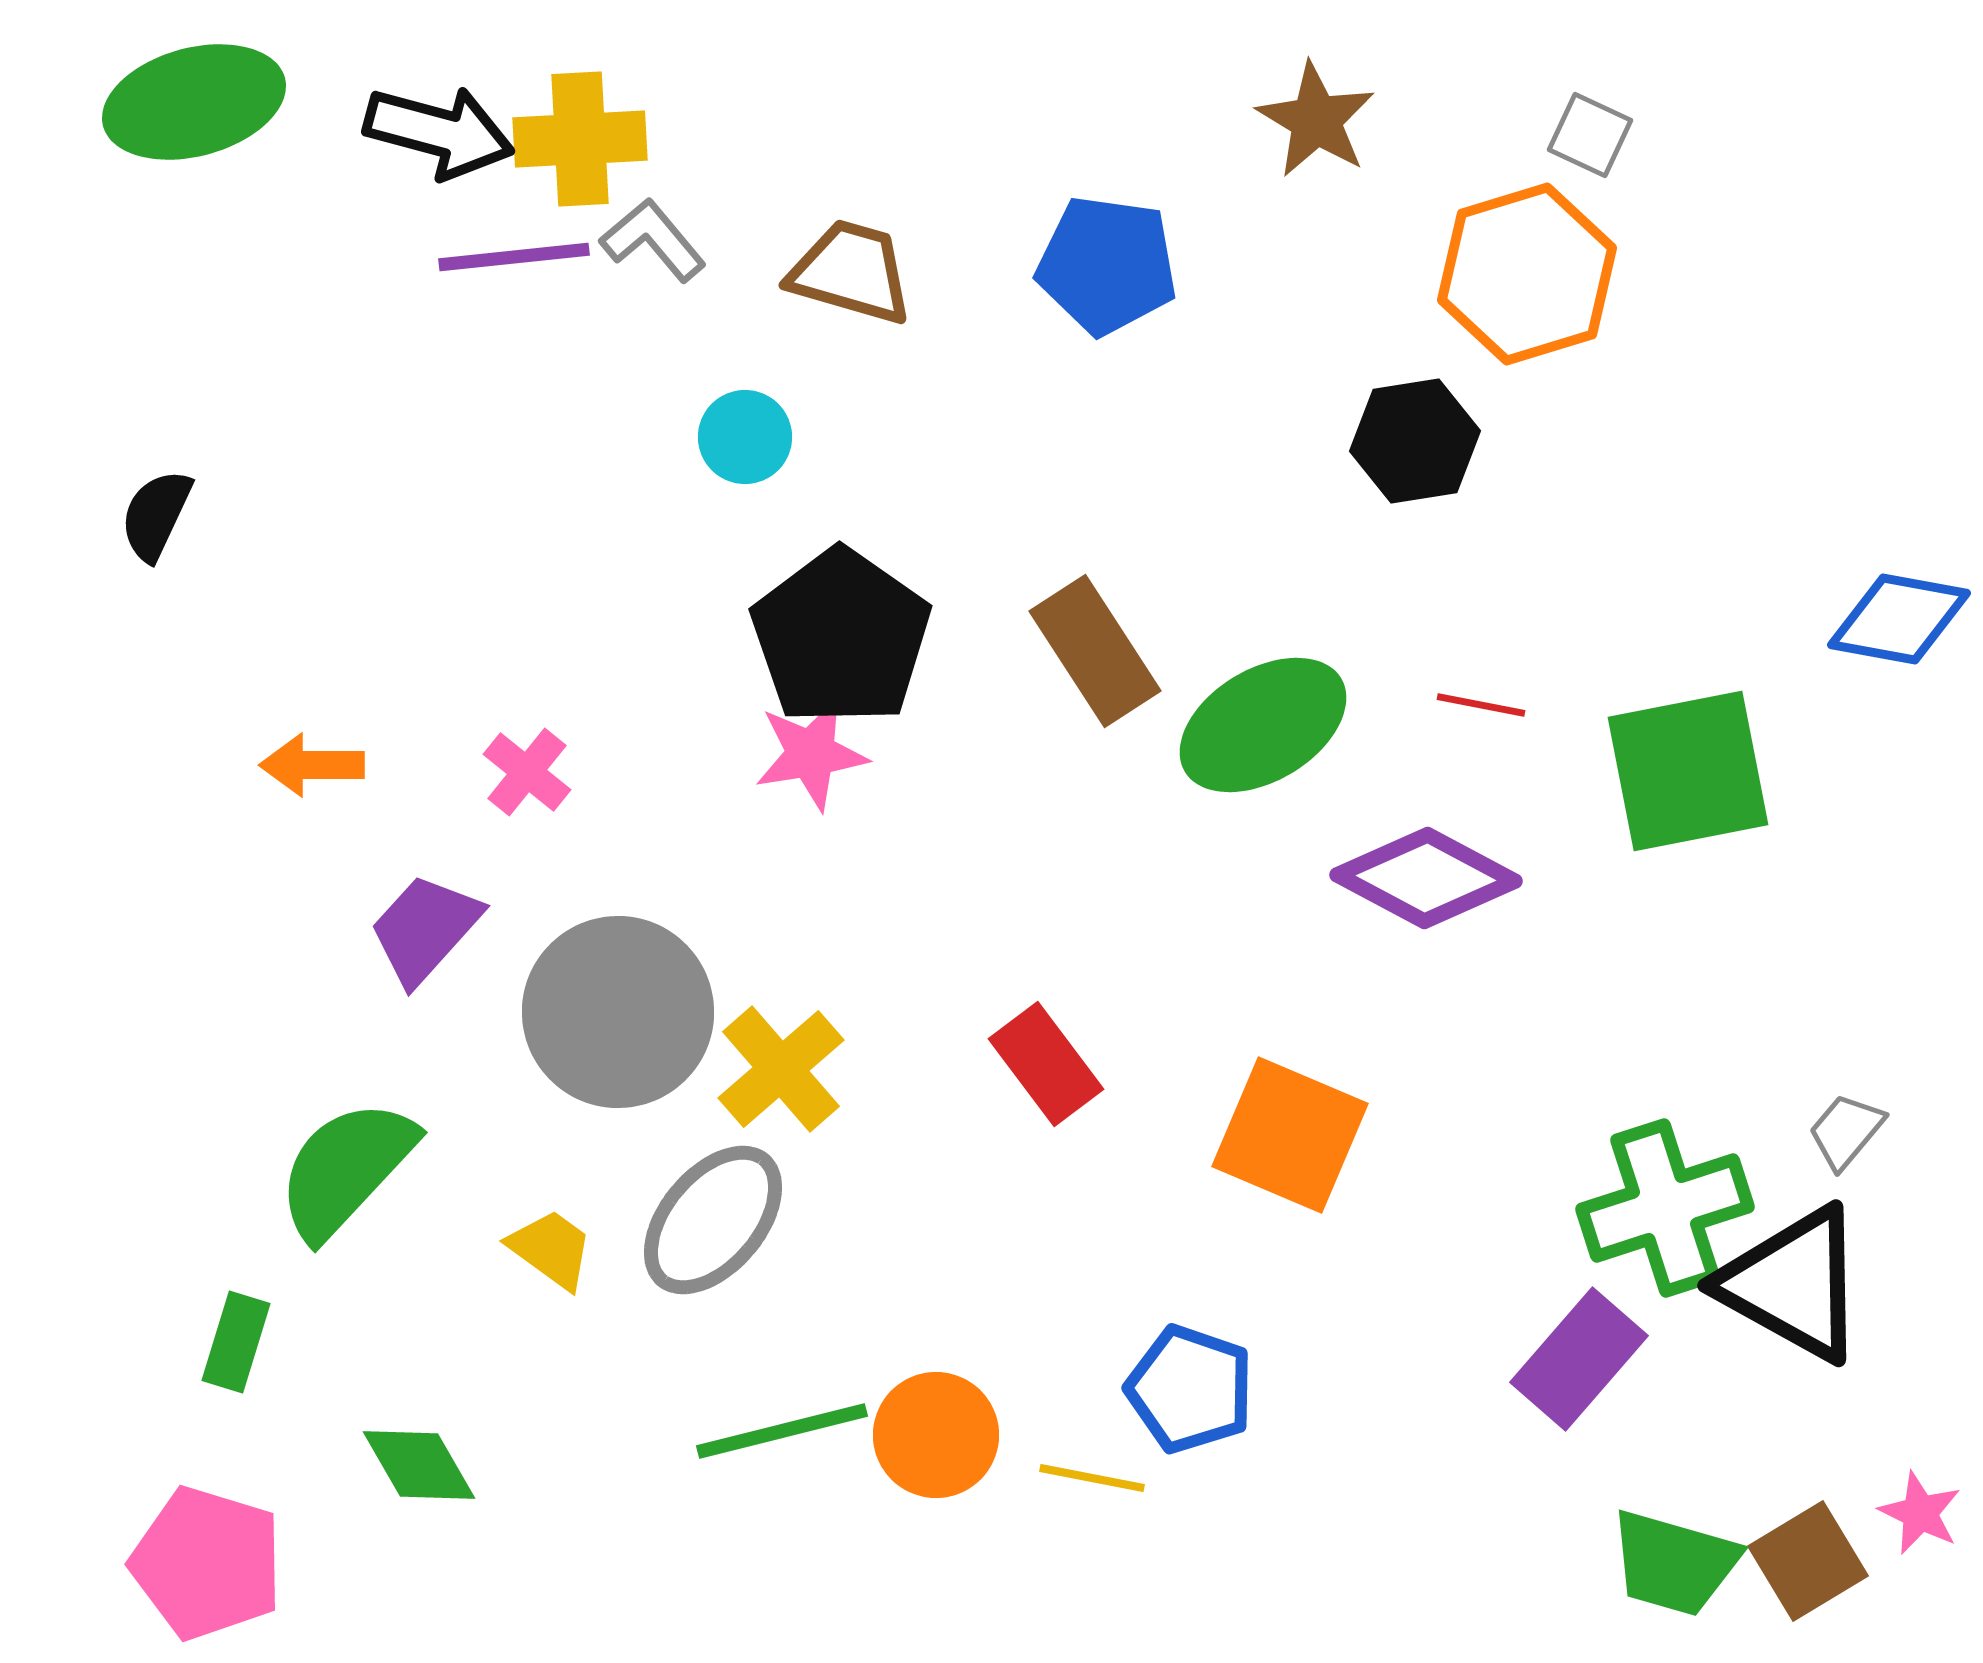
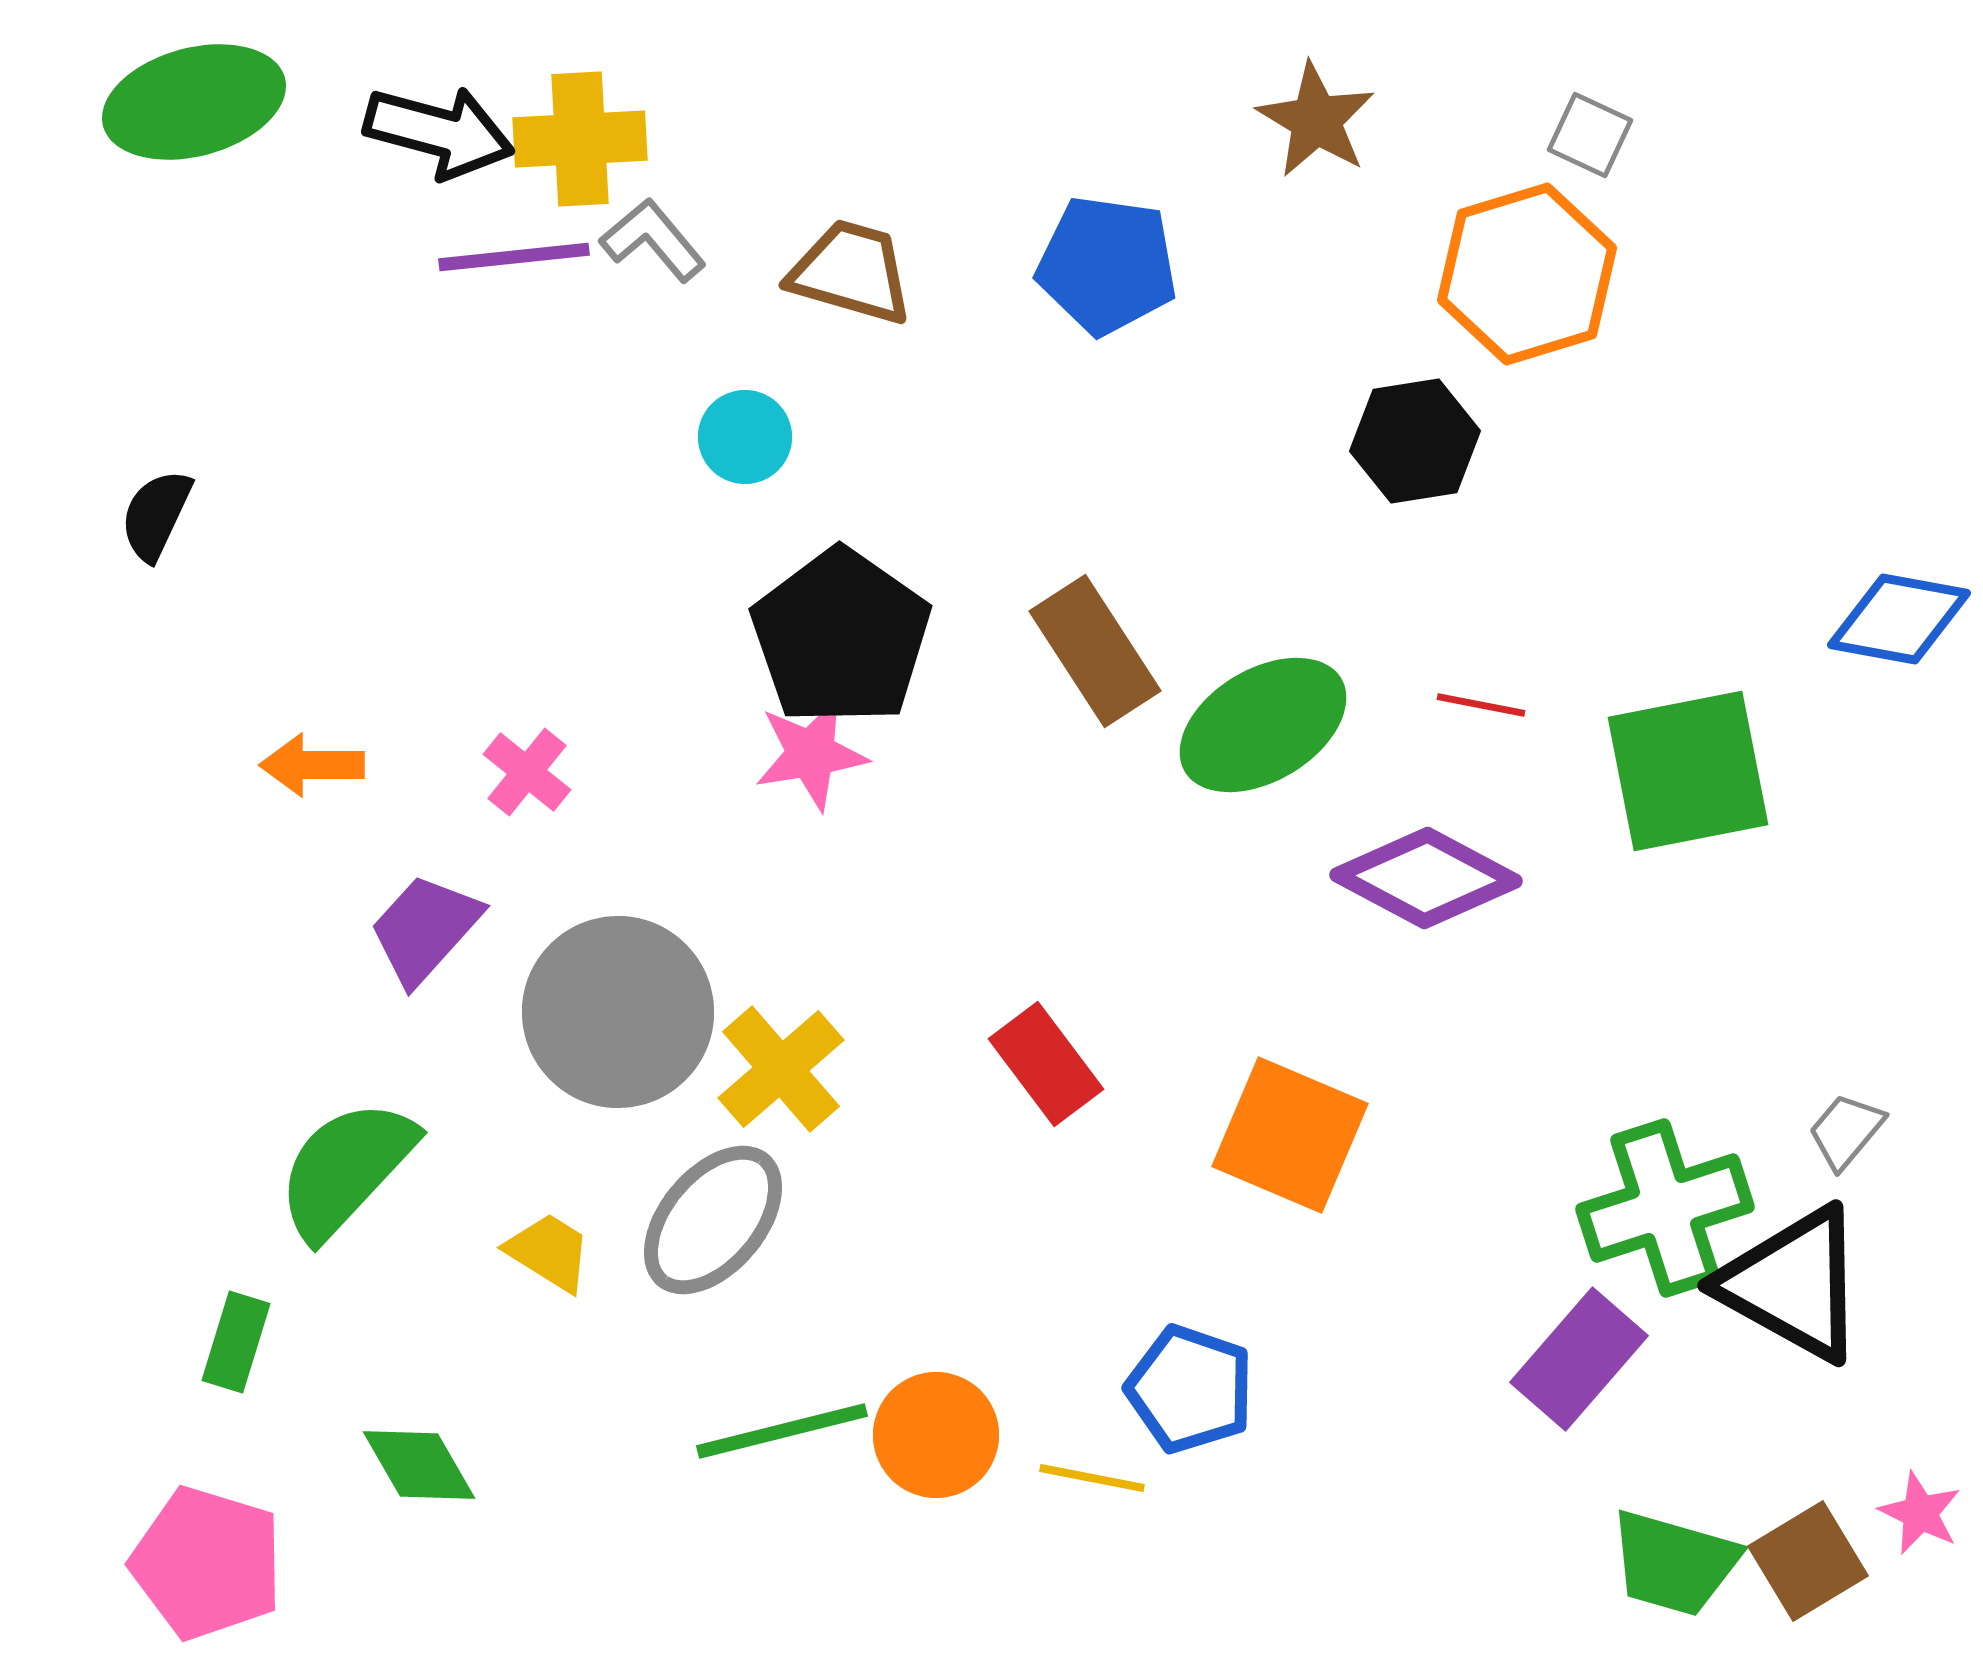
yellow trapezoid at (551, 1249): moved 2 px left, 3 px down; rotated 4 degrees counterclockwise
